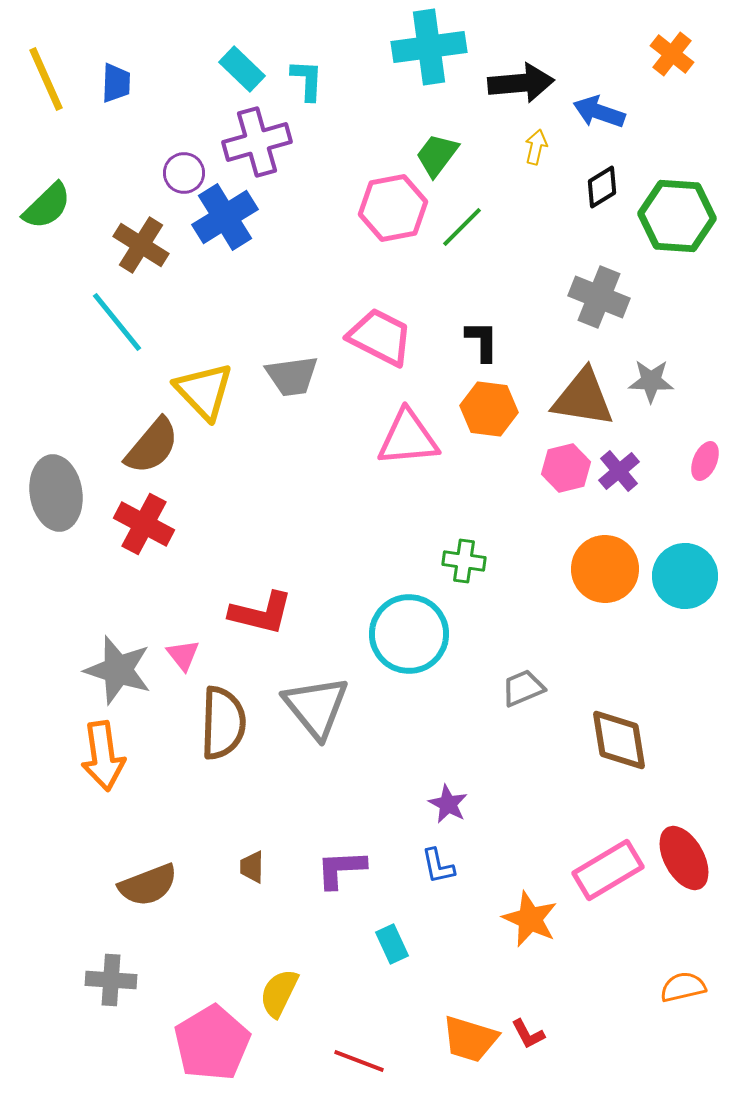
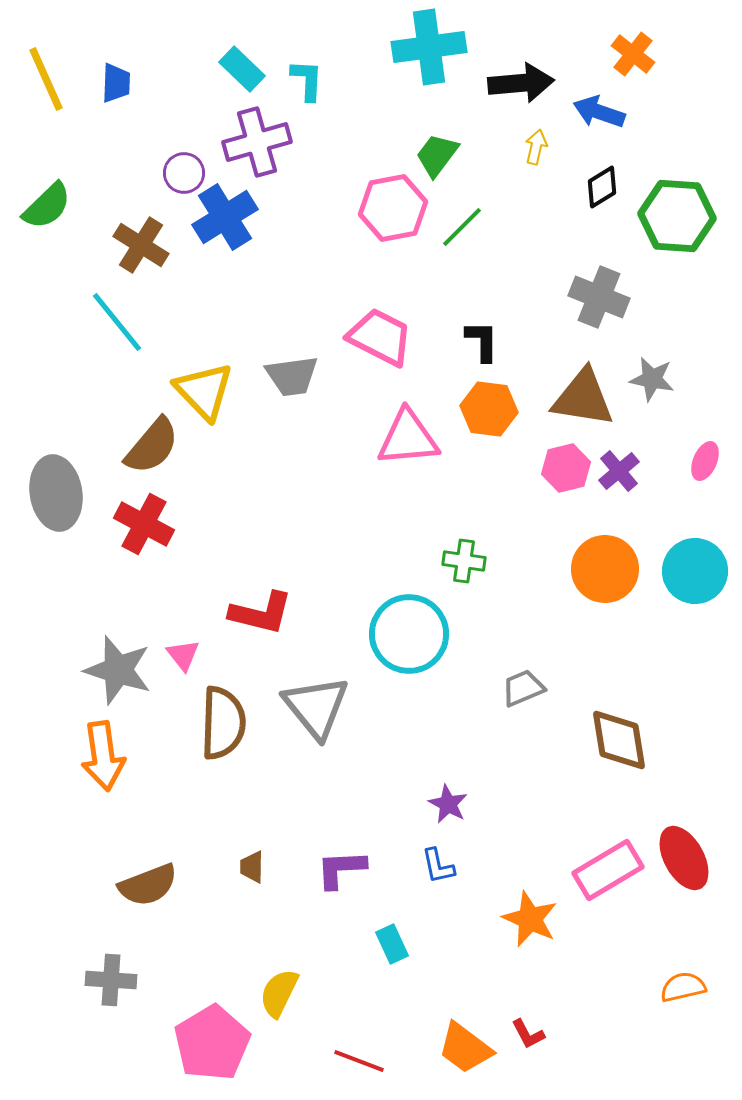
orange cross at (672, 54): moved 39 px left
gray star at (651, 381): moved 1 px right, 2 px up; rotated 9 degrees clockwise
cyan circle at (685, 576): moved 10 px right, 5 px up
orange trapezoid at (470, 1039): moved 5 px left, 9 px down; rotated 20 degrees clockwise
